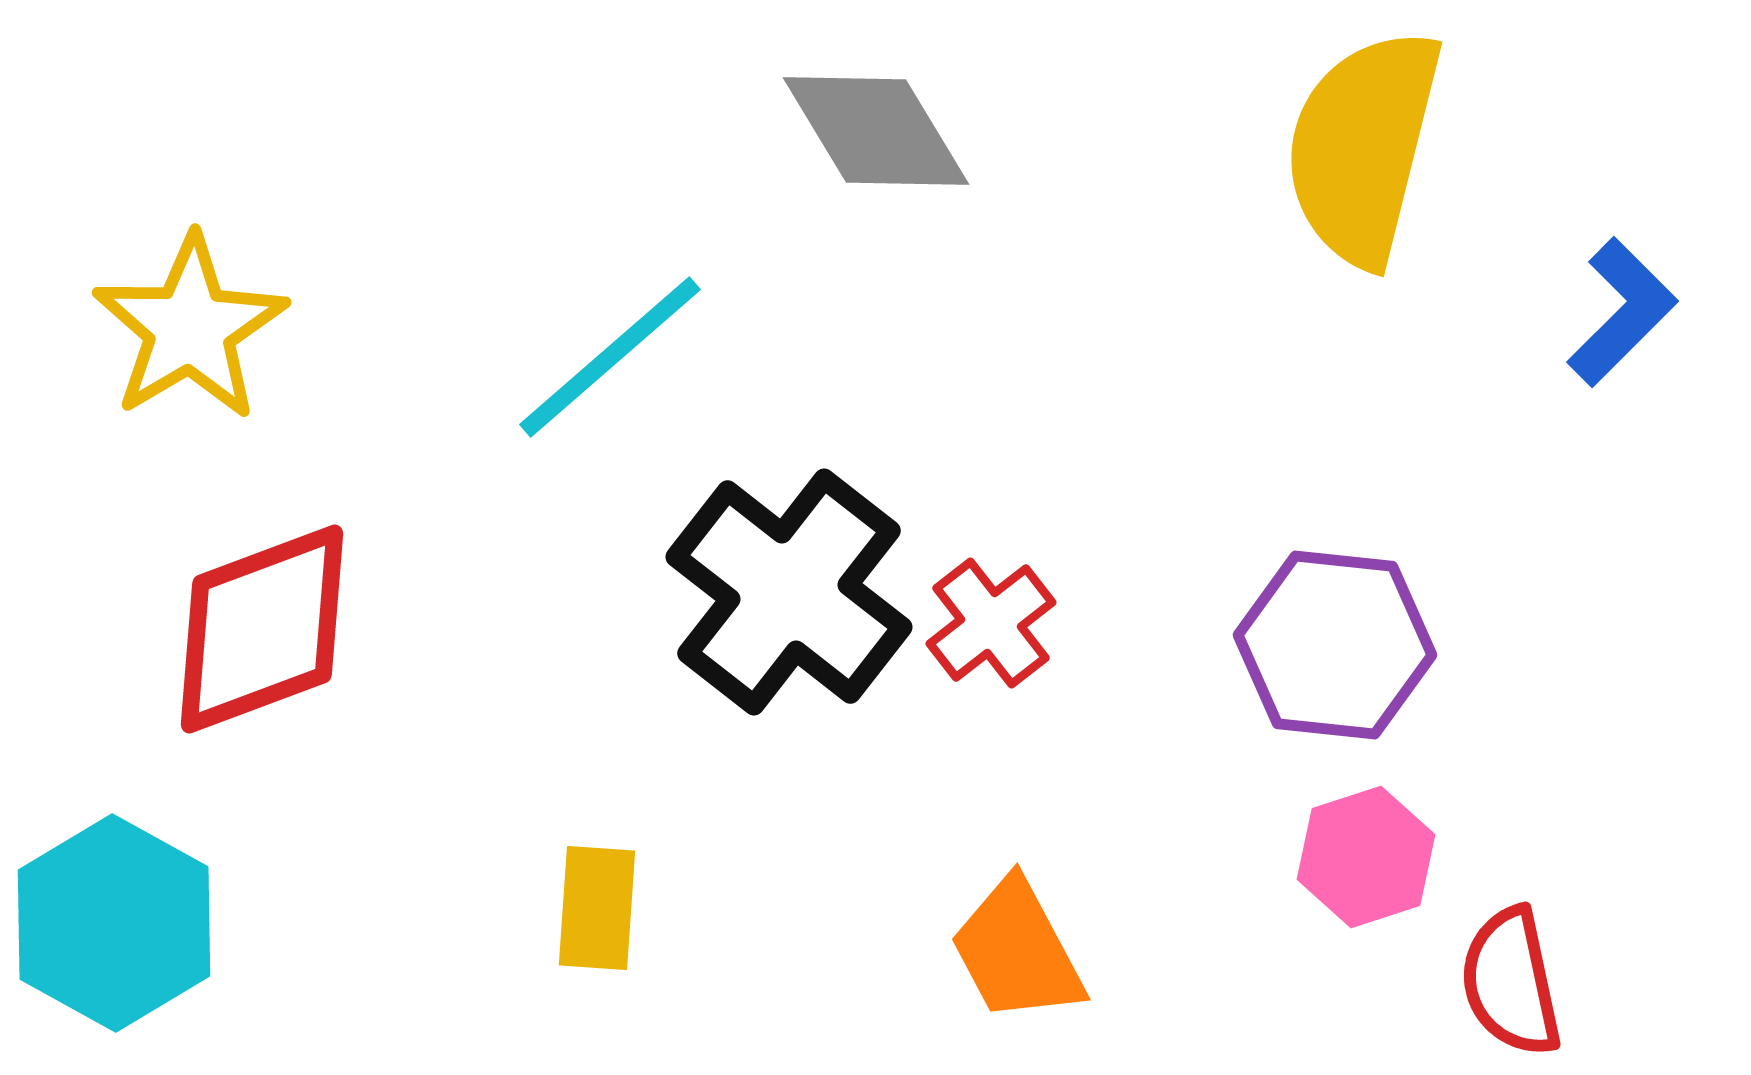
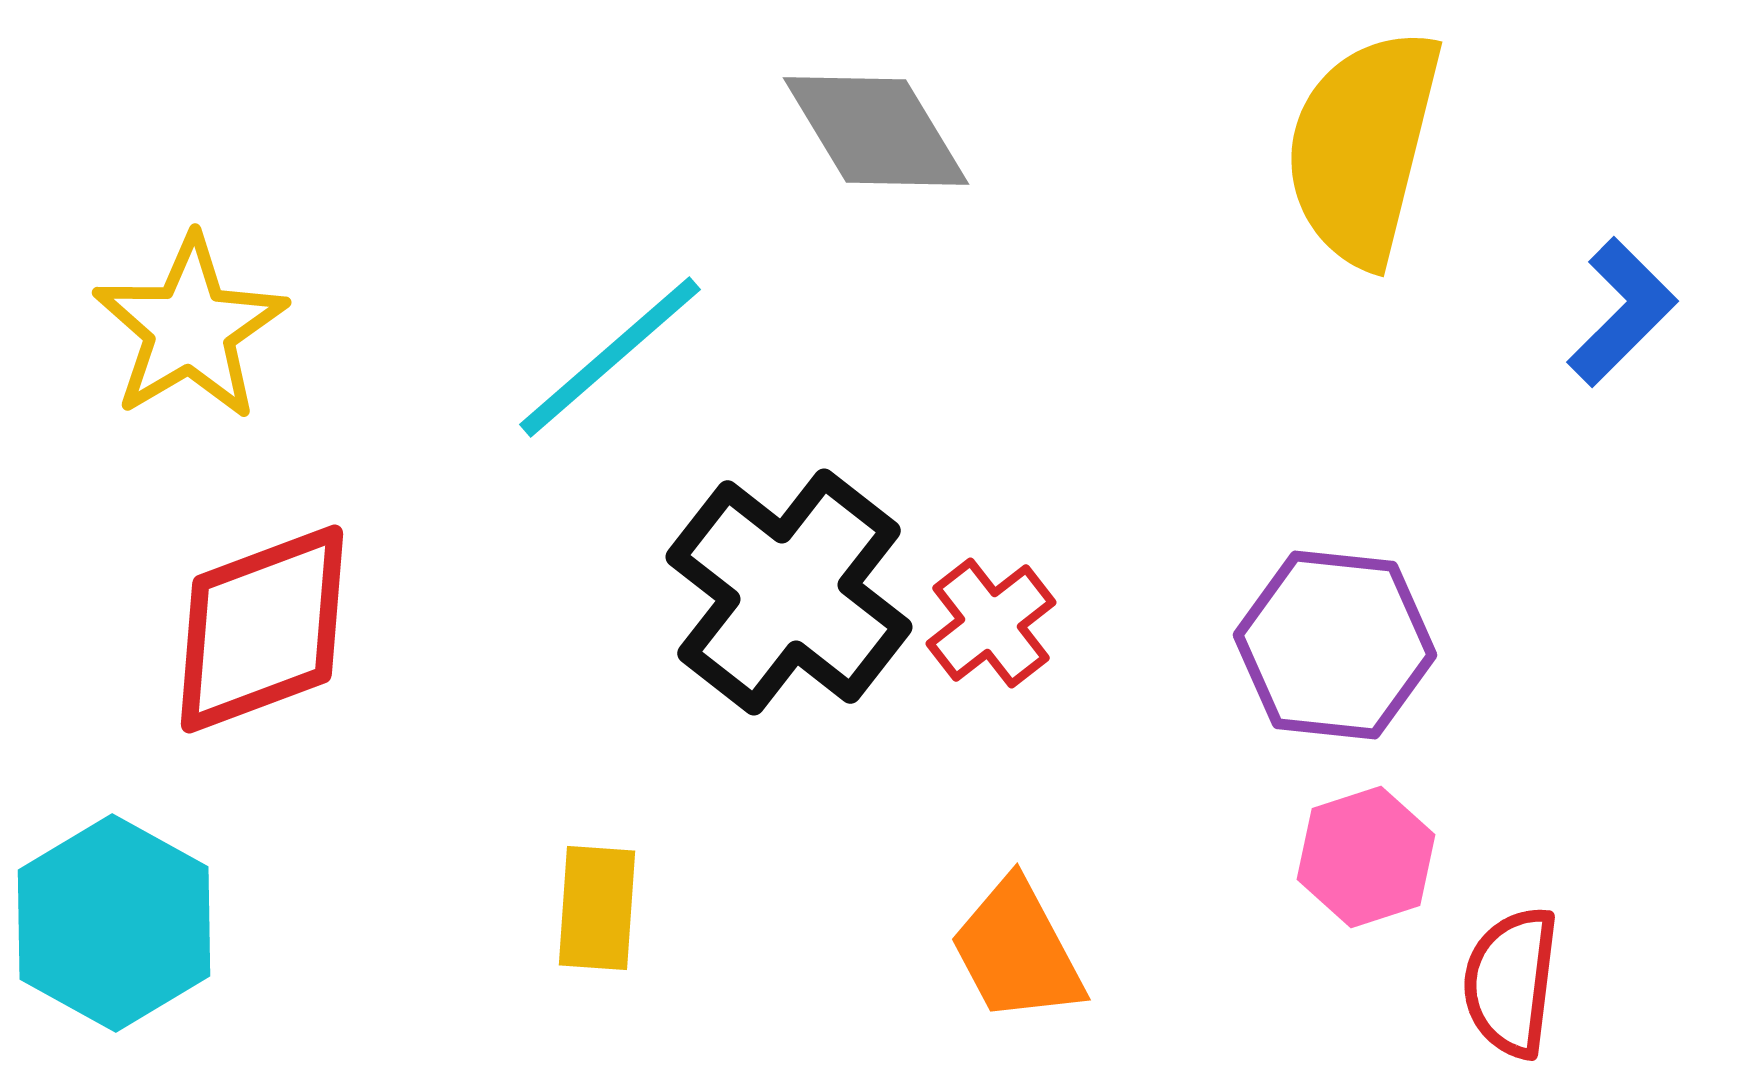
red semicircle: rotated 19 degrees clockwise
